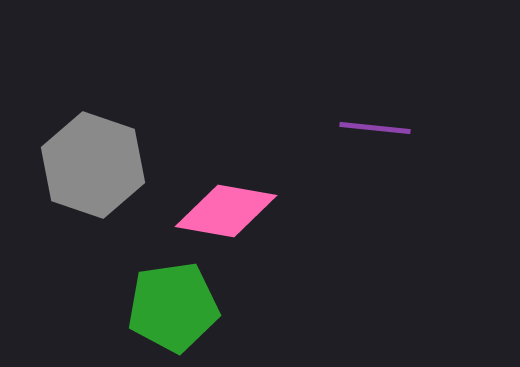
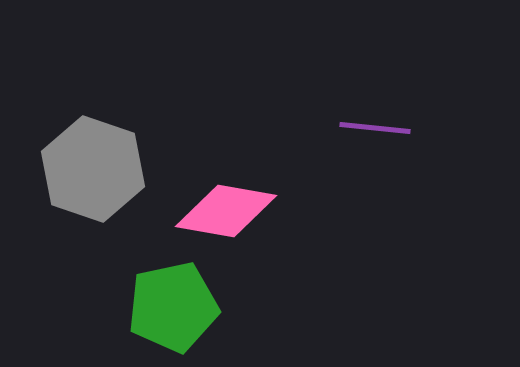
gray hexagon: moved 4 px down
green pentagon: rotated 4 degrees counterclockwise
